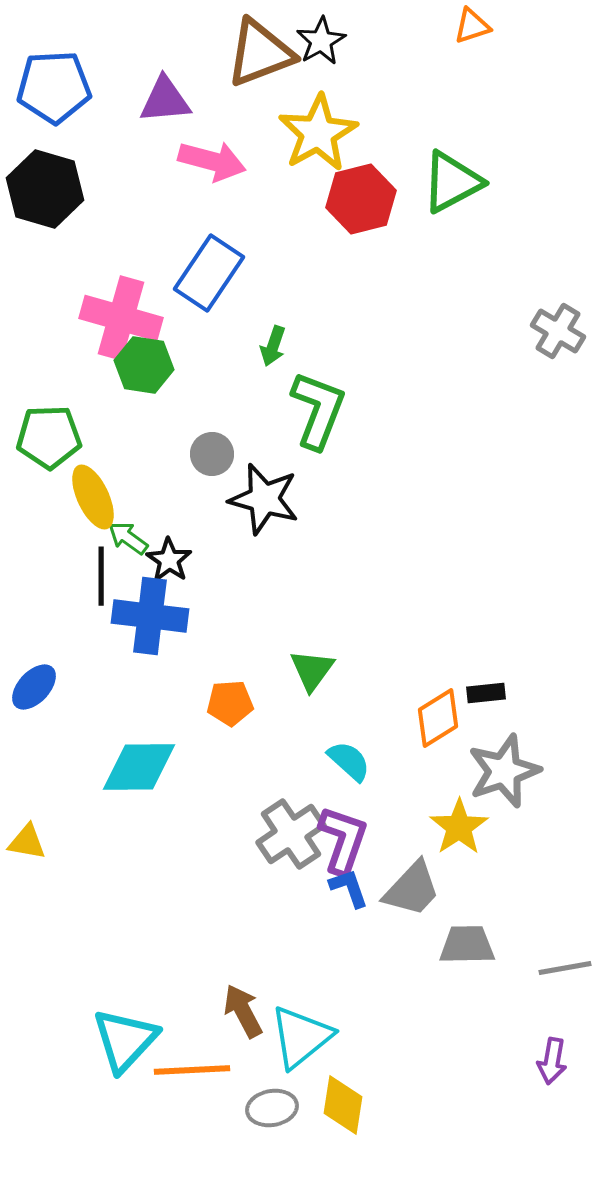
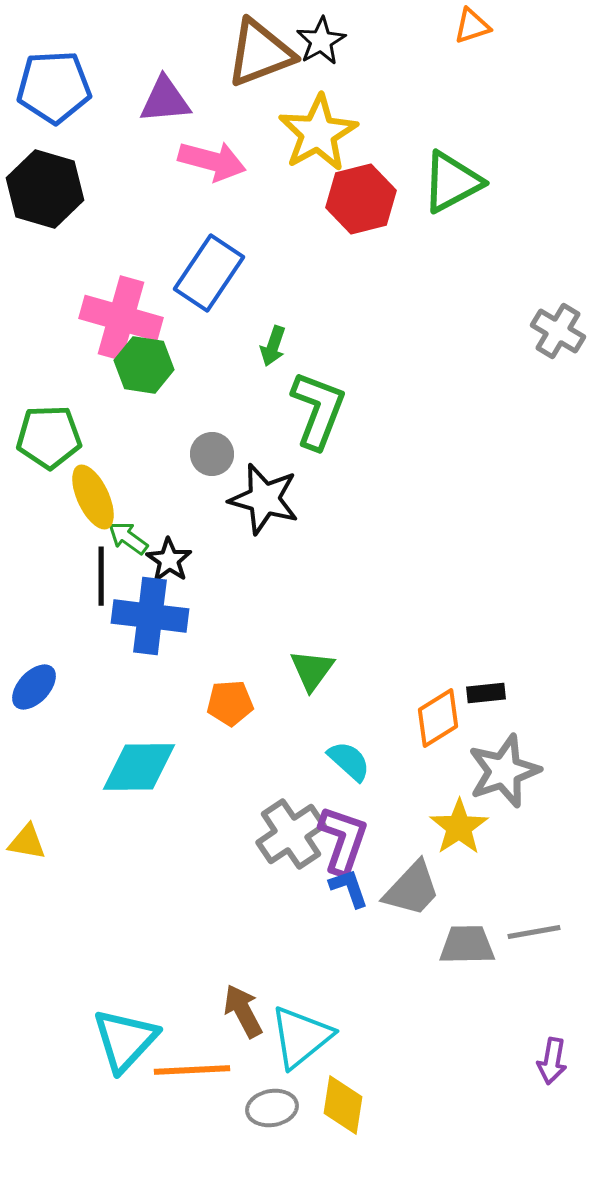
gray line at (565, 968): moved 31 px left, 36 px up
